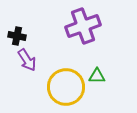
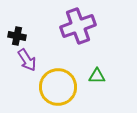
purple cross: moved 5 px left
yellow circle: moved 8 px left
